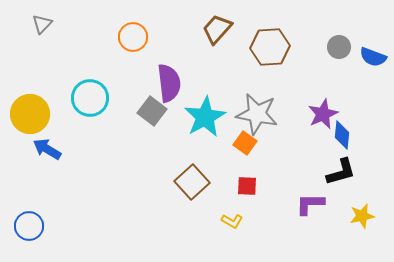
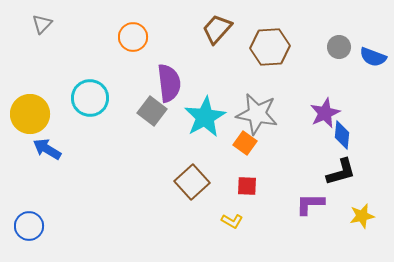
purple star: moved 2 px right, 1 px up
